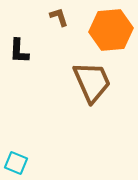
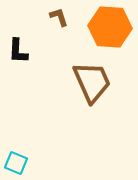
orange hexagon: moved 1 px left, 3 px up; rotated 9 degrees clockwise
black L-shape: moved 1 px left
